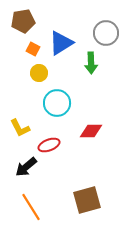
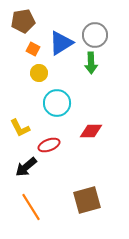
gray circle: moved 11 px left, 2 px down
